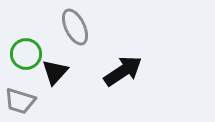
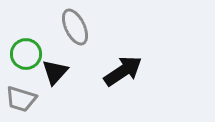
gray trapezoid: moved 1 px right, 2 px up
